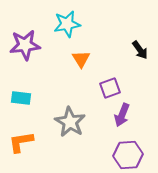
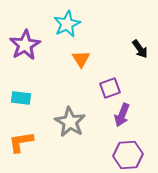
cyan star: rotated 16 degrees counterclockwise
purple star: rotated 24 degrees counterclockwise
black arrow: moved 1 px up
